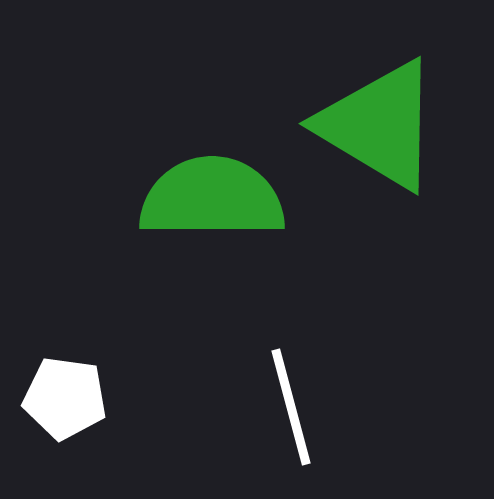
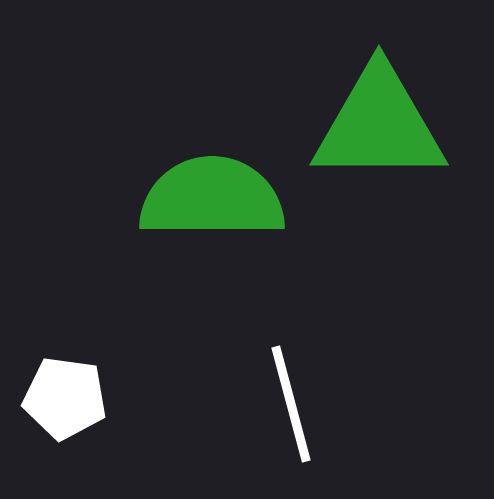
green triangle: rotated 31 degrees counterclockwise
white line: moved 3 px up
